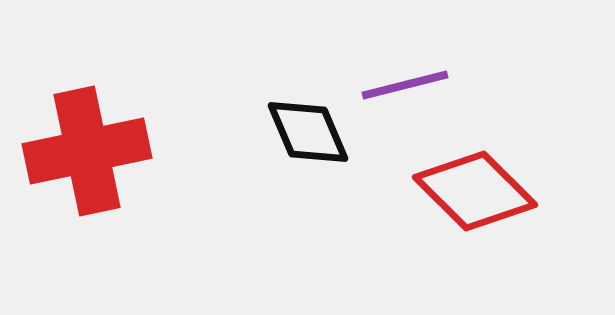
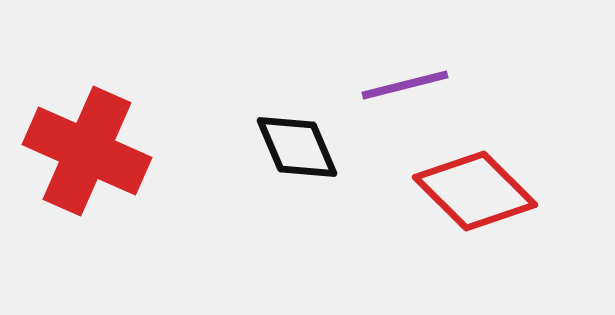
black diamond: moved 11 px left, 15 px down
red cross: rotated 36 degrees clockwise
